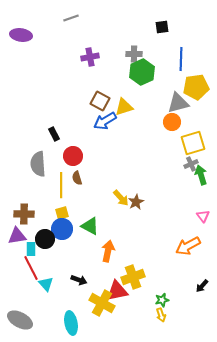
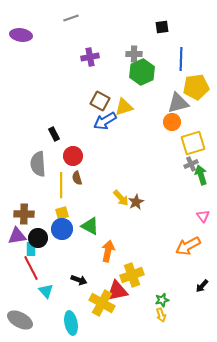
black circle at (45, 239): moved 7 px left, 1 px up
yellow cross at (133, 277): moved 1 px left, 2 px up
cyan triangle at (46, 284): moved 7 px down
